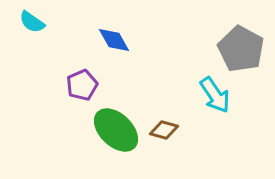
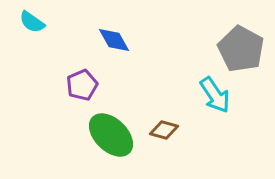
green ellipse: moved 5 px left, 5 px down
